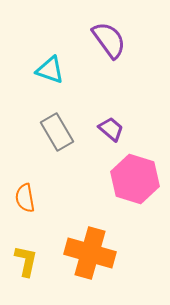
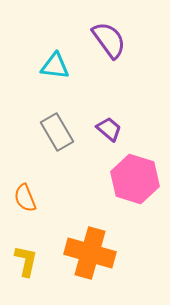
cyan triangle: moved 5 px right, 4 px up; rotated 12 degrees counterclockwise
purple trapezoid: moved 2 px left
orange semicircle: rotated 12 degrees counterclockwise
